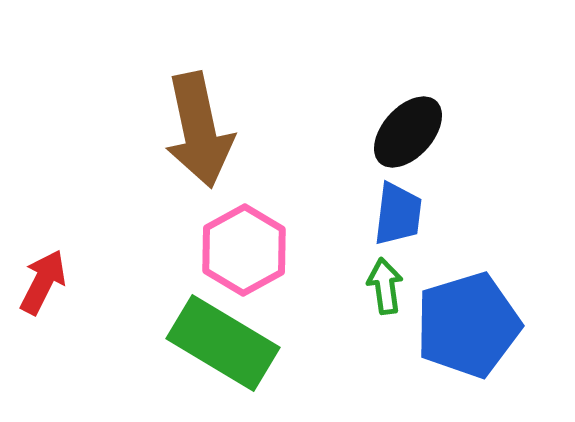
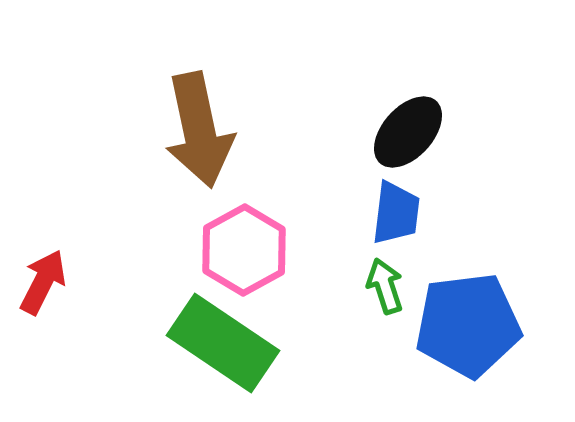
blue trapezoid: moved 2 px left, 1 px up
green arrow: rotated 10 degrees counterclockwise
blue pentagon: rotated 10 degrees clockwise
green rectangle: rotated 3 degrees clockwise
